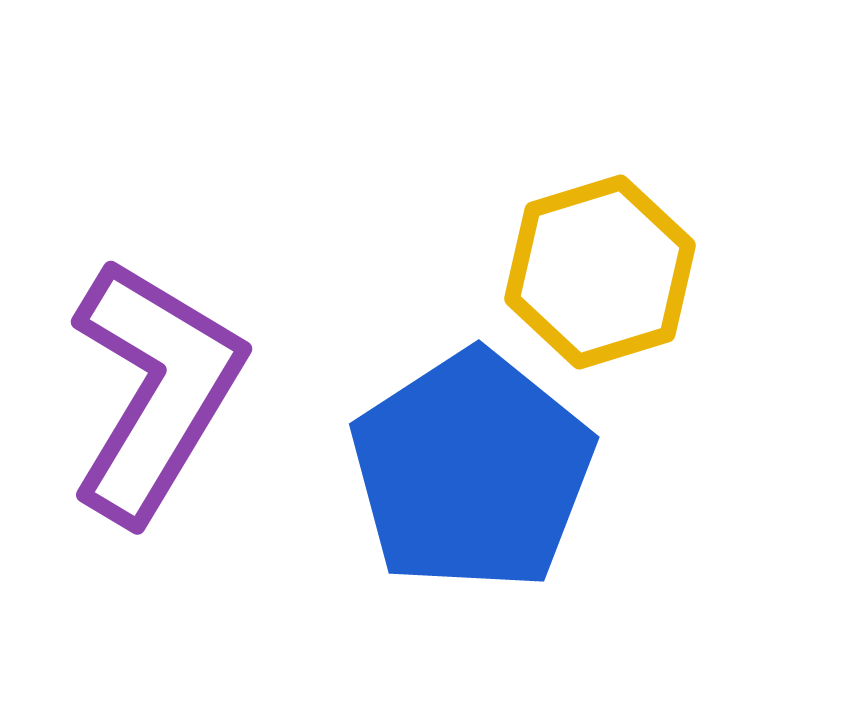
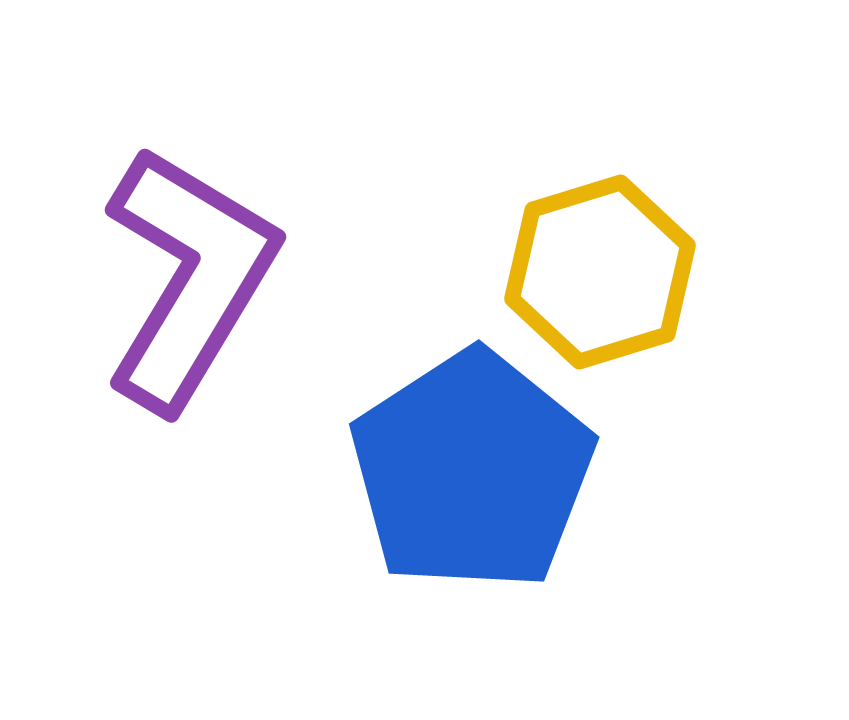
purple L-shape: moved 34 px right, 112 px up
